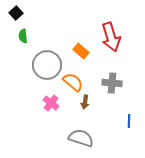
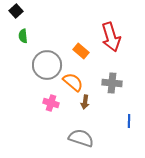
black square: moved 2 px up
pink cross: rotated 21 degrees counterclockwise
